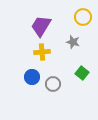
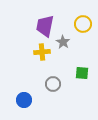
yellow circle: moved 7 px down
purple trapezoid: moved 4 px right; rotated 20 degrees counterclockwise
gray star: moved 10 px left; rotated 16 degrees clockwise
green square: rotated 32 degrees counterclockwise
blue circle: moved 8 px left, 23 px down
